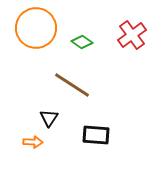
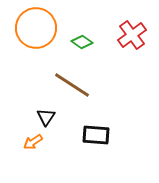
black triangle: moved 3 px left, 1 px up
orange arrow: rotated 144 degrees clockwise
